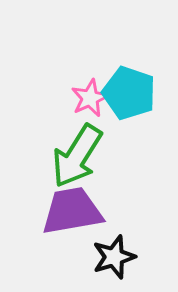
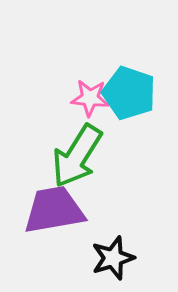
pink star: rotated 30 degrees clockwise
purple trapezoid: moved 18 px left, 1 px up
black star: moved 1 px left, 1 px down
